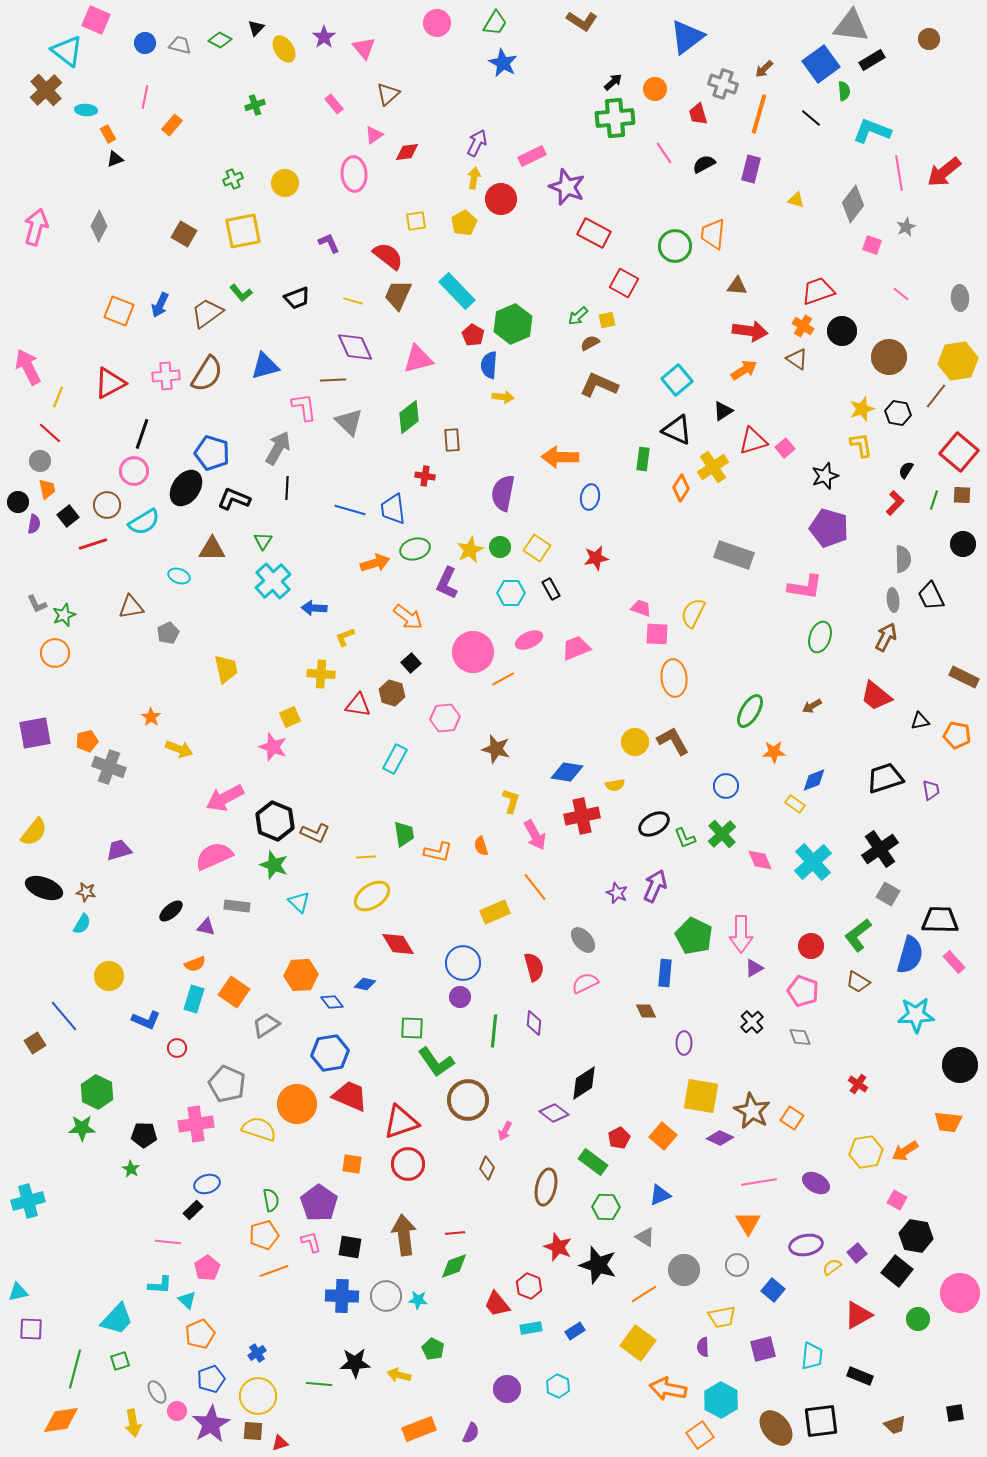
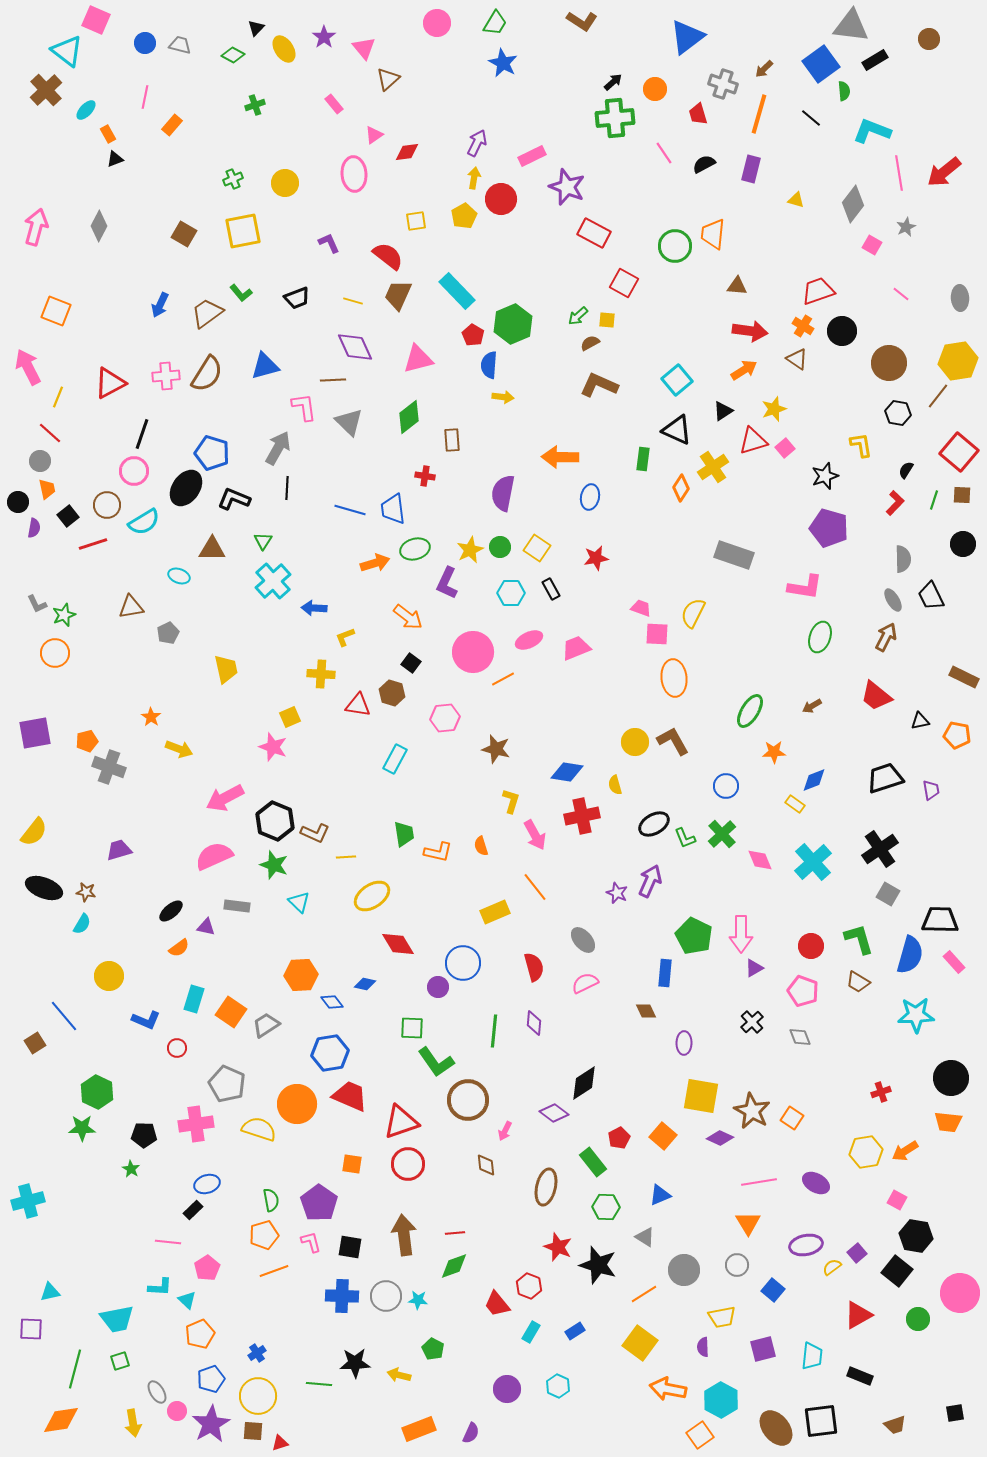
green diamond at (220, 40): moved 13 px right, 15 px down
black rectangle at (872, 60): moved 3 px right
brown triangle at (388, 94): moved 15 px up
cyan ellipse at (86, 110): rotated 50 degrees counterclockwise
yellow pentagon at (464, 223): moved 7 px up
pink square at (872, 245): rotated 12 degrees clockwise
orange square at (119, 311): moved 63 px left
yellow square at (607, 320): rotated 18 degrees clockwise
brown circle at (889, 357): moved 6 px down
brown line at (936, 396): moved 2 px right
yellow star at (862, 409): moved 88 px left
purple semicircle at (34, 524): moved 4 px down
gray ellipse at (893, 600): rotated 25 degrees counterclockwise
black square at (411, 663): rotated 12 degrees counterclockwise
yellow semicircle at (615, 785): rotated 84 degrees clockwise
yellow line at (366, 857): moved 20 px left
purple arrow at (655, 886): moved 5 px left, 5 px up
green L-shape at (858, 935): moved 1 px right, 4 px down; rotated 112 degrees clockwise
orange semicircle at (195, 964): moved 16 px left, 16 px up; rotated 15 degrees counterclockwise
orange square at (234, 992): moved 3 px left, 20 px down
purple circle at (460, 997): moved 22 px left, 10 px up
black circle at (960, 1065): moved 9 px left, 13 px down
red cross at (858, 1084): moved 23 px right, 8 px down; rotated 36 degrees clockwise
green rectangle at (593, 1162): rotated 16 degrees clockwise
brown diamond at (487, 1168): moved 1 px left, 3 px up; rotated 30 degrees counterclockwise
cyan L-shape at (160, 1285): moved 2 px down
cyan triangle at (18, 1292): moved 32 px right
cyan trapezoid at (117, 1319): rotated 36 degrees clockwise
cyan rectangle at (531, 1328): moved 4 px down; rotated 50 degrees counterclockwise
yellow square at (638, 1343): moved 2 px right
